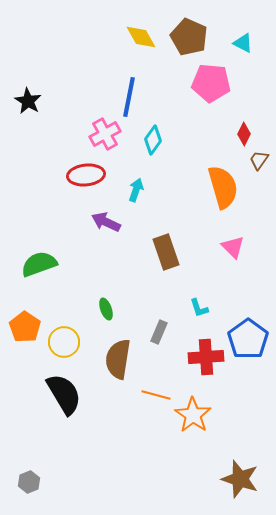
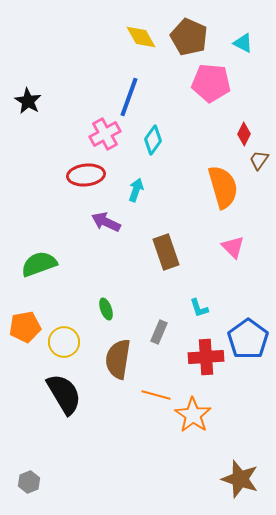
blue line: rotated 9 degrees clockwise
orange pentagon: rotated 28 degrees clockwise
